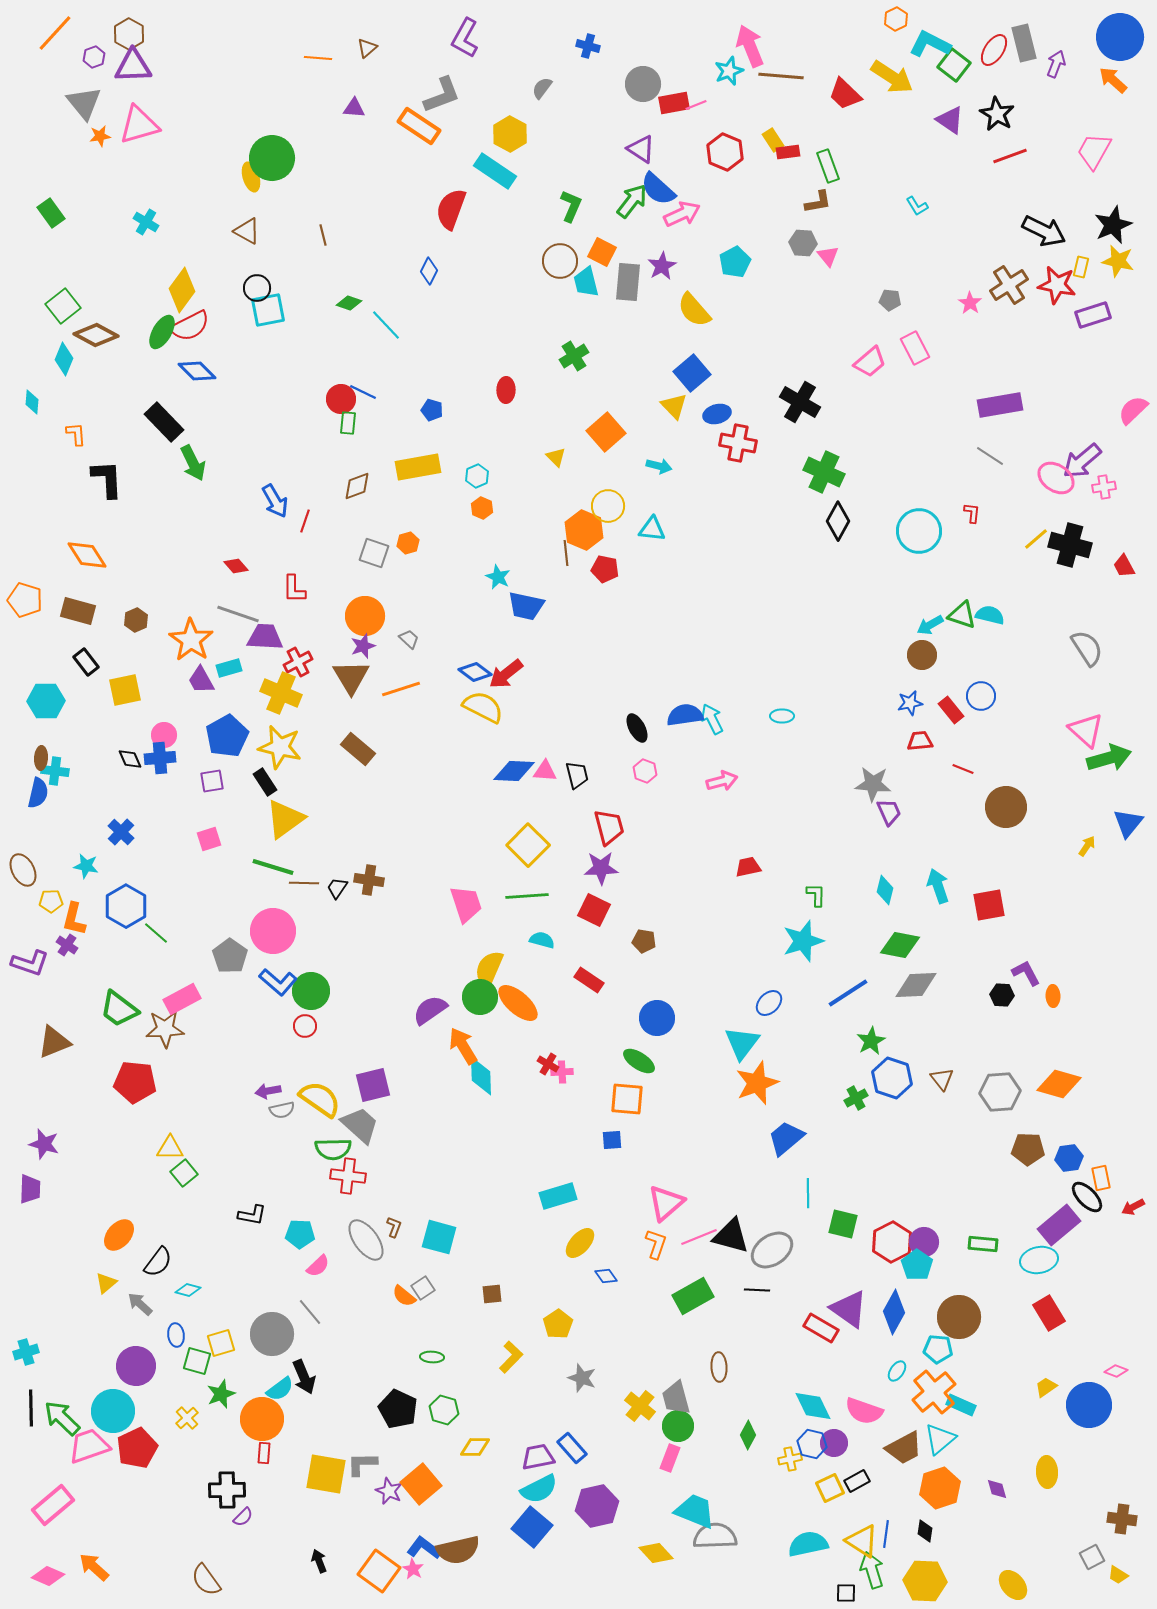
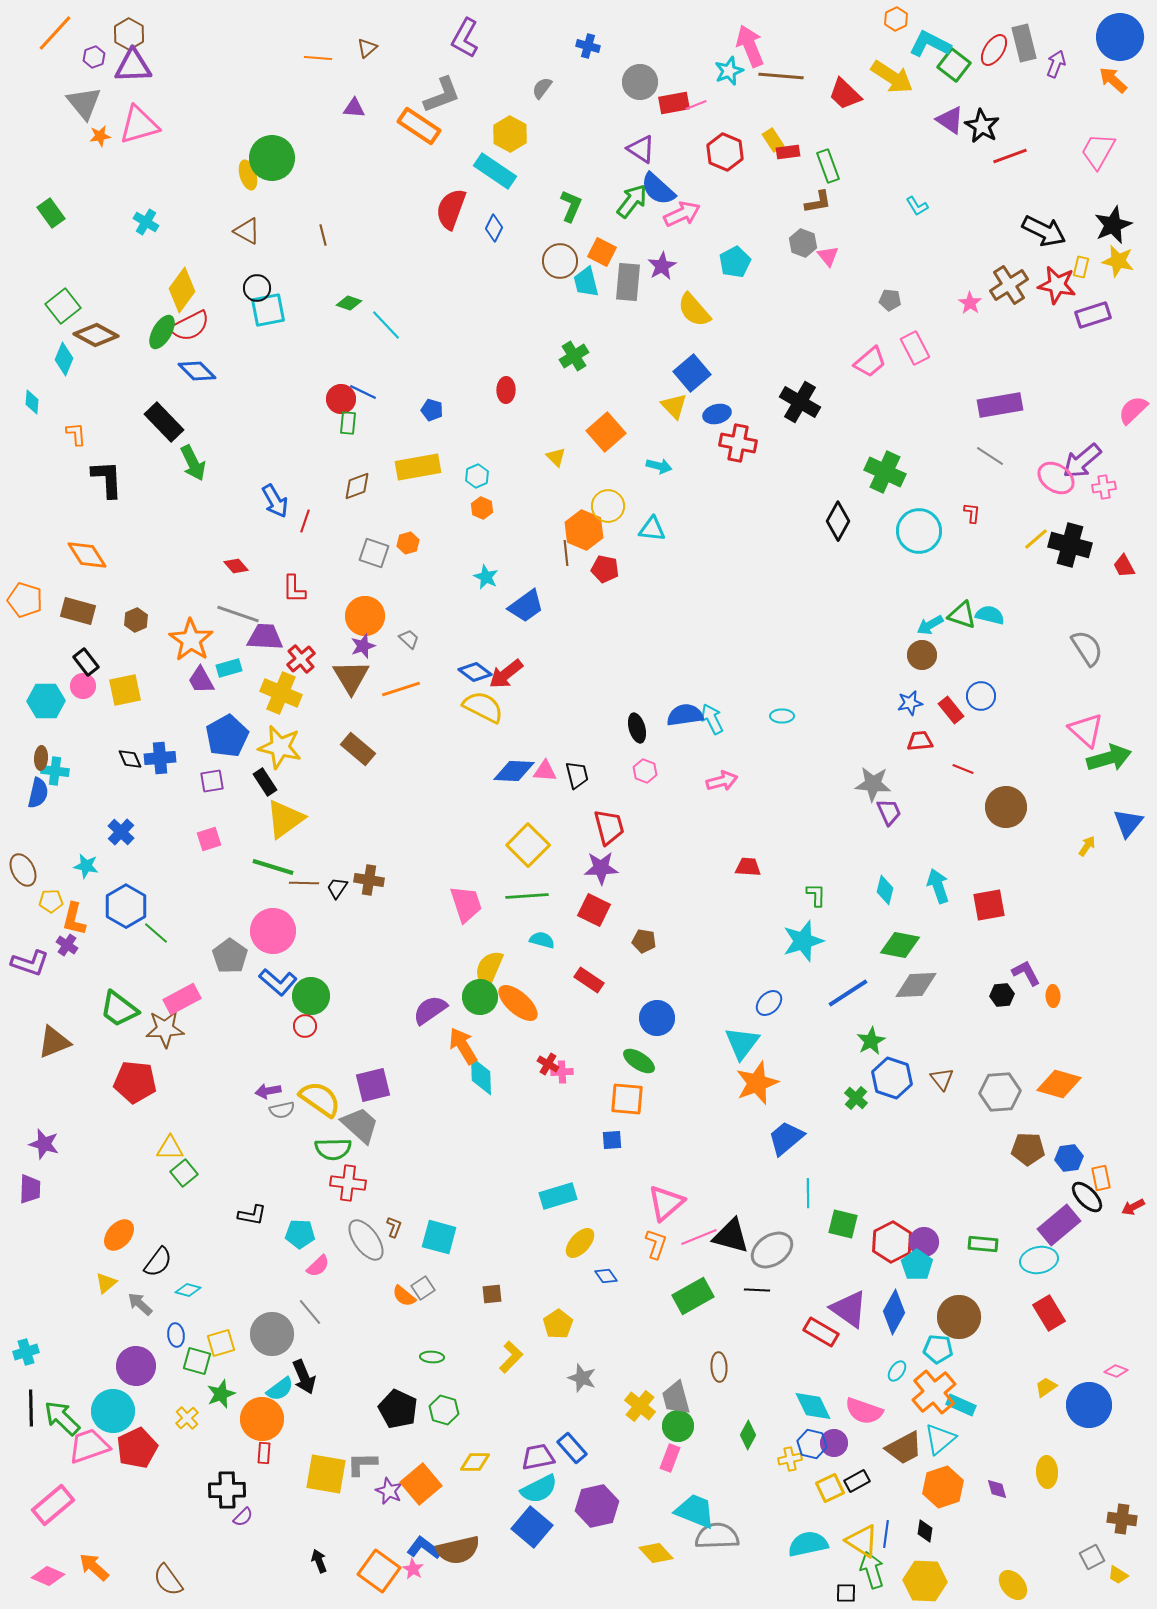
gray circle at (643, 84): moved 3 px left, 2 px up
black star at (997, 114): moved 15 px left, 12 px down
pink trapezoid at (1094, 151): moved 4 px right
yellow ellipse at (251, 177): moved 3 px left, 2 px up
gray hexagon at (803, 243): rotated 16 degrees clockwise
blue diamond at (429, 271): moved 65 px right, 43 px up
green cross at (824, 472): moved 61 px right
cyan star at (498, 577): moved 12 px left
blue trapezoid at (526, 606): rotated 48 degrees counterclockwise
red cross at (298, 662): moved 3 px right, 3 px up; rotated 12 degrees counterclockwise
black ellipse at (637, 728): rotated 12 degrees clockwise
pink circle at (164, 735): moved 81 px left, 49 px up
red trapezoid at (748, 867): rotated 16 degrees clockwise
green circle at (311, 991): moved 5 px down
black hexagon at (1002, 995): rotated 10 degrees counterclockwise
green cross at (856, 1098): rotated 20 degrees counterclockwise
red cross at (348, 1176): moved 7 px down
red rectangle at (821, 1328): moved 4 px down
yellow diamond at (475, 1447): moved 15 px down
orange hexagon at (940, 1488): moved 3 px right, 1 px up
gray semicircle at (715, 1536): moved 2 px right
brown semicircle at (206, 1580): moved 38 px left
